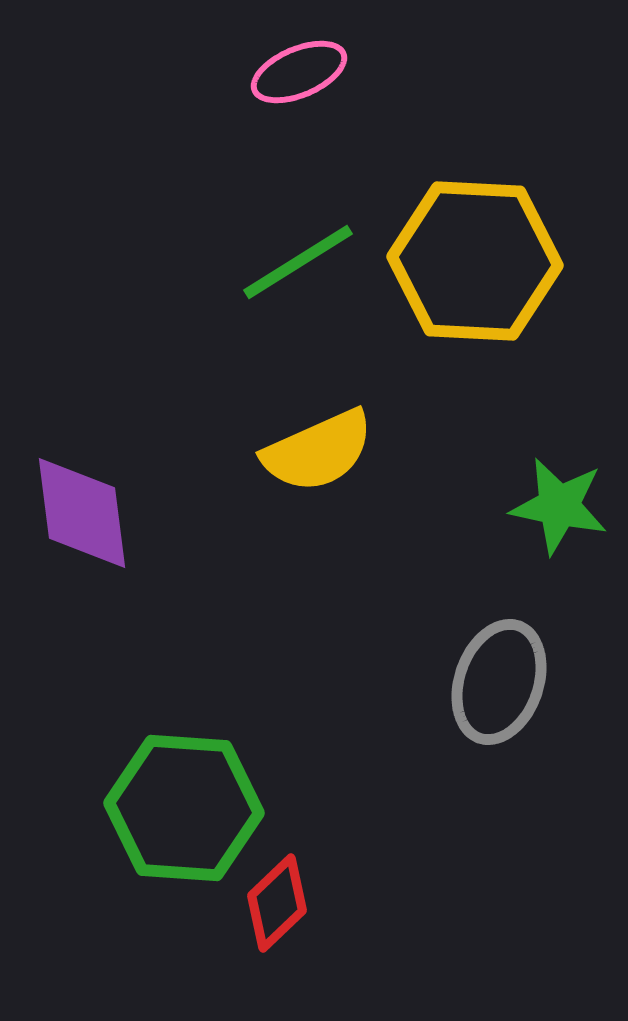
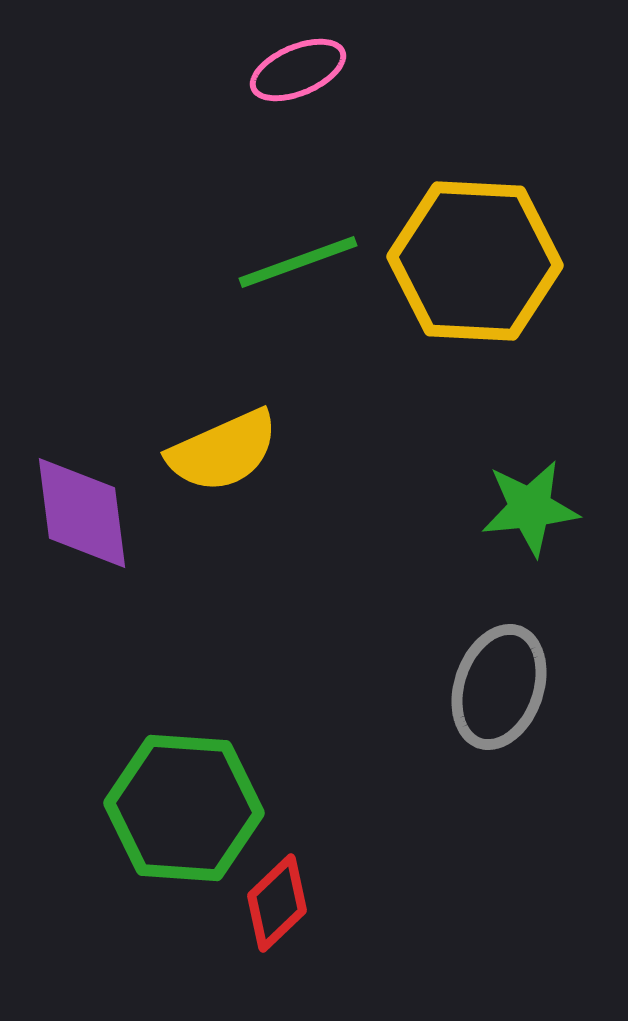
pink ellipse: moved 1 px left, 2 px up
green line: rotated 12 degrees clockwise
yellow semicircle: moved 95 px left
green star: moved 29 px left, 2 px down; rotated 18 degrees counterclockwise
gray ellipse: moved 5 px down
